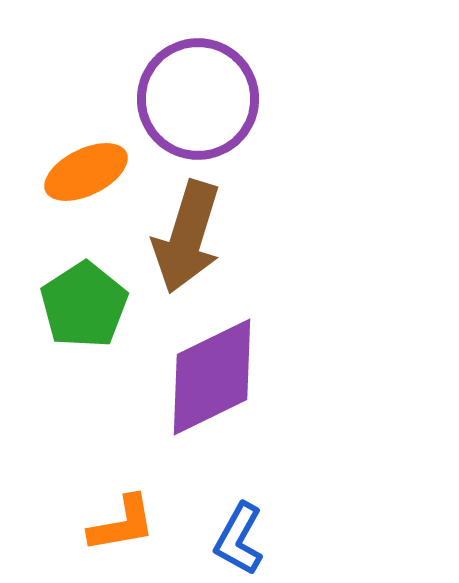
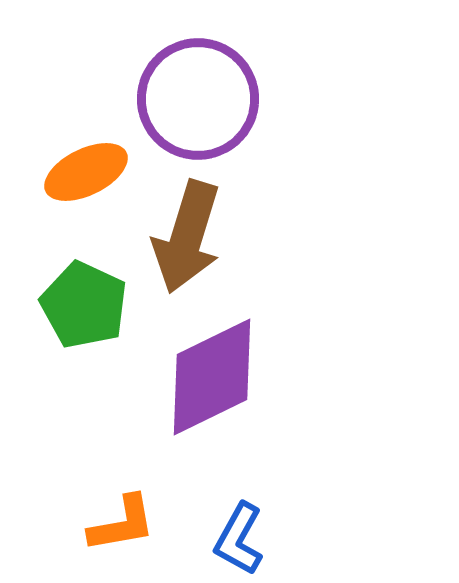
green pentagon: rotated 14 degrees counterclockwise
